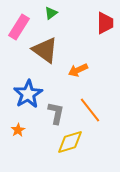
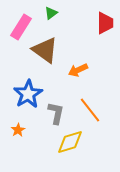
pink rectangle: moved 2 px right
